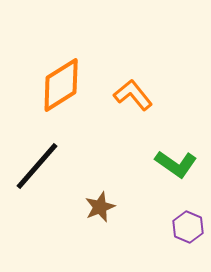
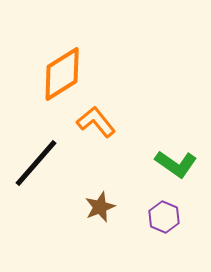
orange diamond: moved 1 px right, 11 px up
orange L-shape: moved 37 px left, 27 px down
black line: moved 1 px left, 3 px up
purple hexagon: moved 24 px left, 10 px up
